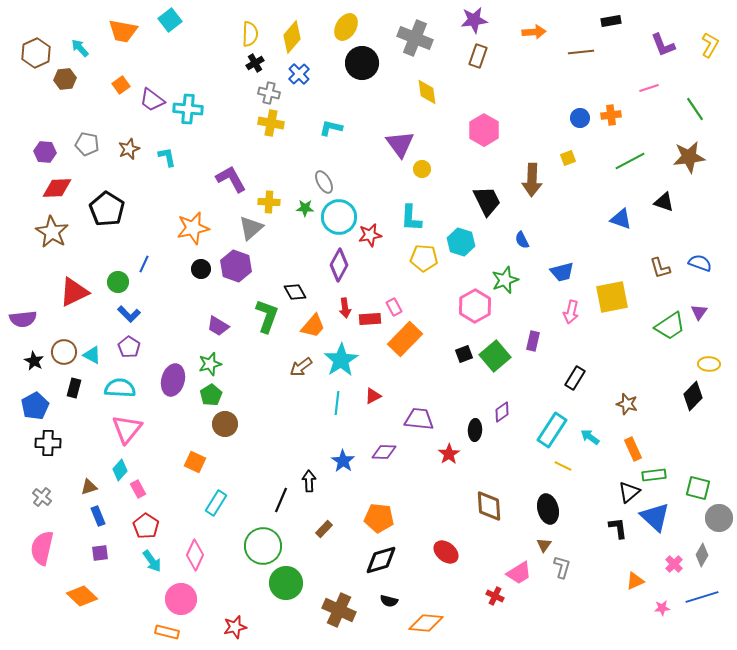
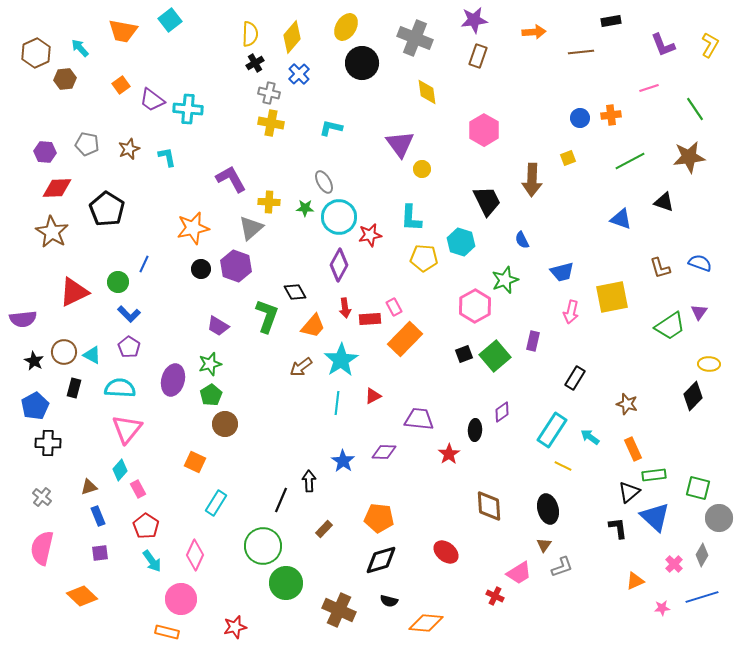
gray L-shape at (562, 567): rotated 55 degrees clockwise
